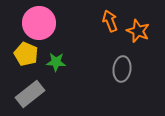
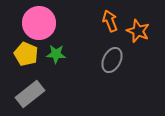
green star: moved 8 px up
gray ellipse: moved 10 px left, 9 px up; rotated 20 degrees clockwise
